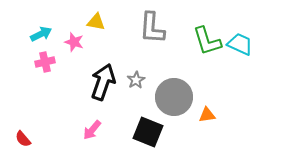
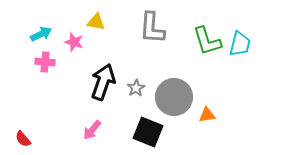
cyan trapezoid: rotated 80 degrees clockwise
pink cross: rotated 18 degrees clockwise
gray star: moved 8 px down
